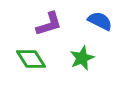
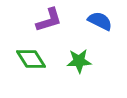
purple L-shape: moved 4 px up
green star: moved 3 px left, 3 px down; rotated 20 degrees clockwise
